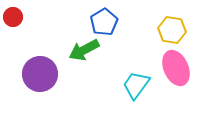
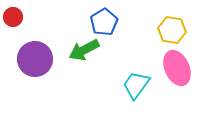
pink ellipse: moved 1 px right
purple circle: moved 5 px left, 15 px up
